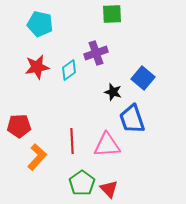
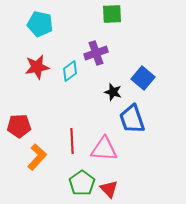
cyan diamond: moved 1 px right, 1 px down
pink triangle: moved 3 px left, 4 px down; rotated 8 degrees clockwise
